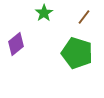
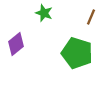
green star: rotated 18 degrees counterclockwise
brown line: moved 7 px right; rotated 14 degrees counterclockwise
